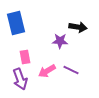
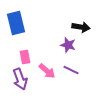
black arrow: moved 3 px right
purple star: moved 8 px right, 4 px down; rotated 14 degrees clockwise
pink arrow: rotated 108 degrees counterclockwise
